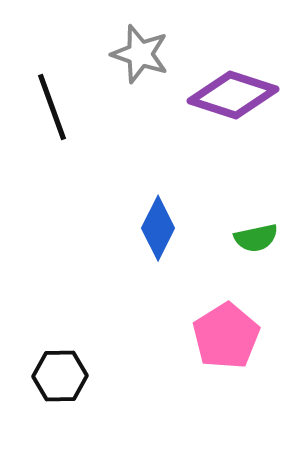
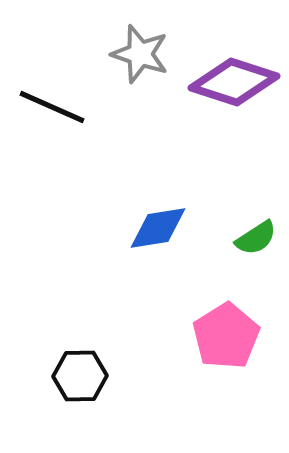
purple diamond: moved 1 px right, 13 px up
black line: rotated 46 degrees counterclockwise
blue diamond: rotated 54 degrees clockwise
green semicircle: rotated 21 degrees counterclockwise
black hexagon: moved 20 px right
